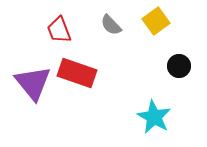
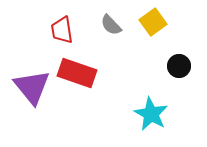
yellow square: moved 3 px left, 1 px down
red trapezoid: moved 3 px right; rotated 12 degrees clockwise
purple triangle: moved 1 px left, 4 px down
cyan star: moved 3 px left, 3 px up
